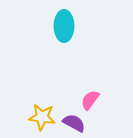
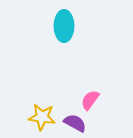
purple semicircle: moved 1 px right
